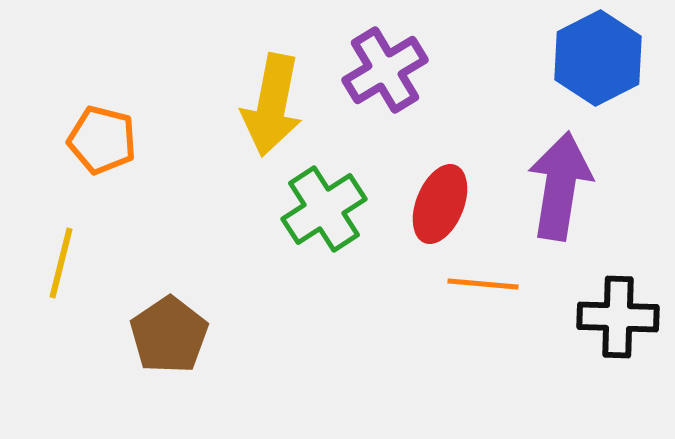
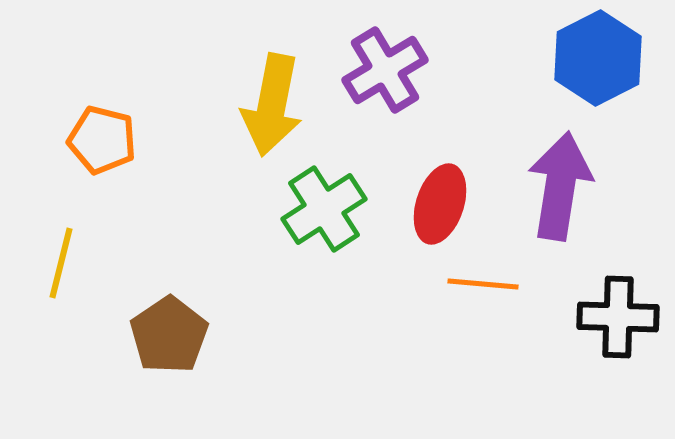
red ellipse: rotated 4 degrees counterclockwise
